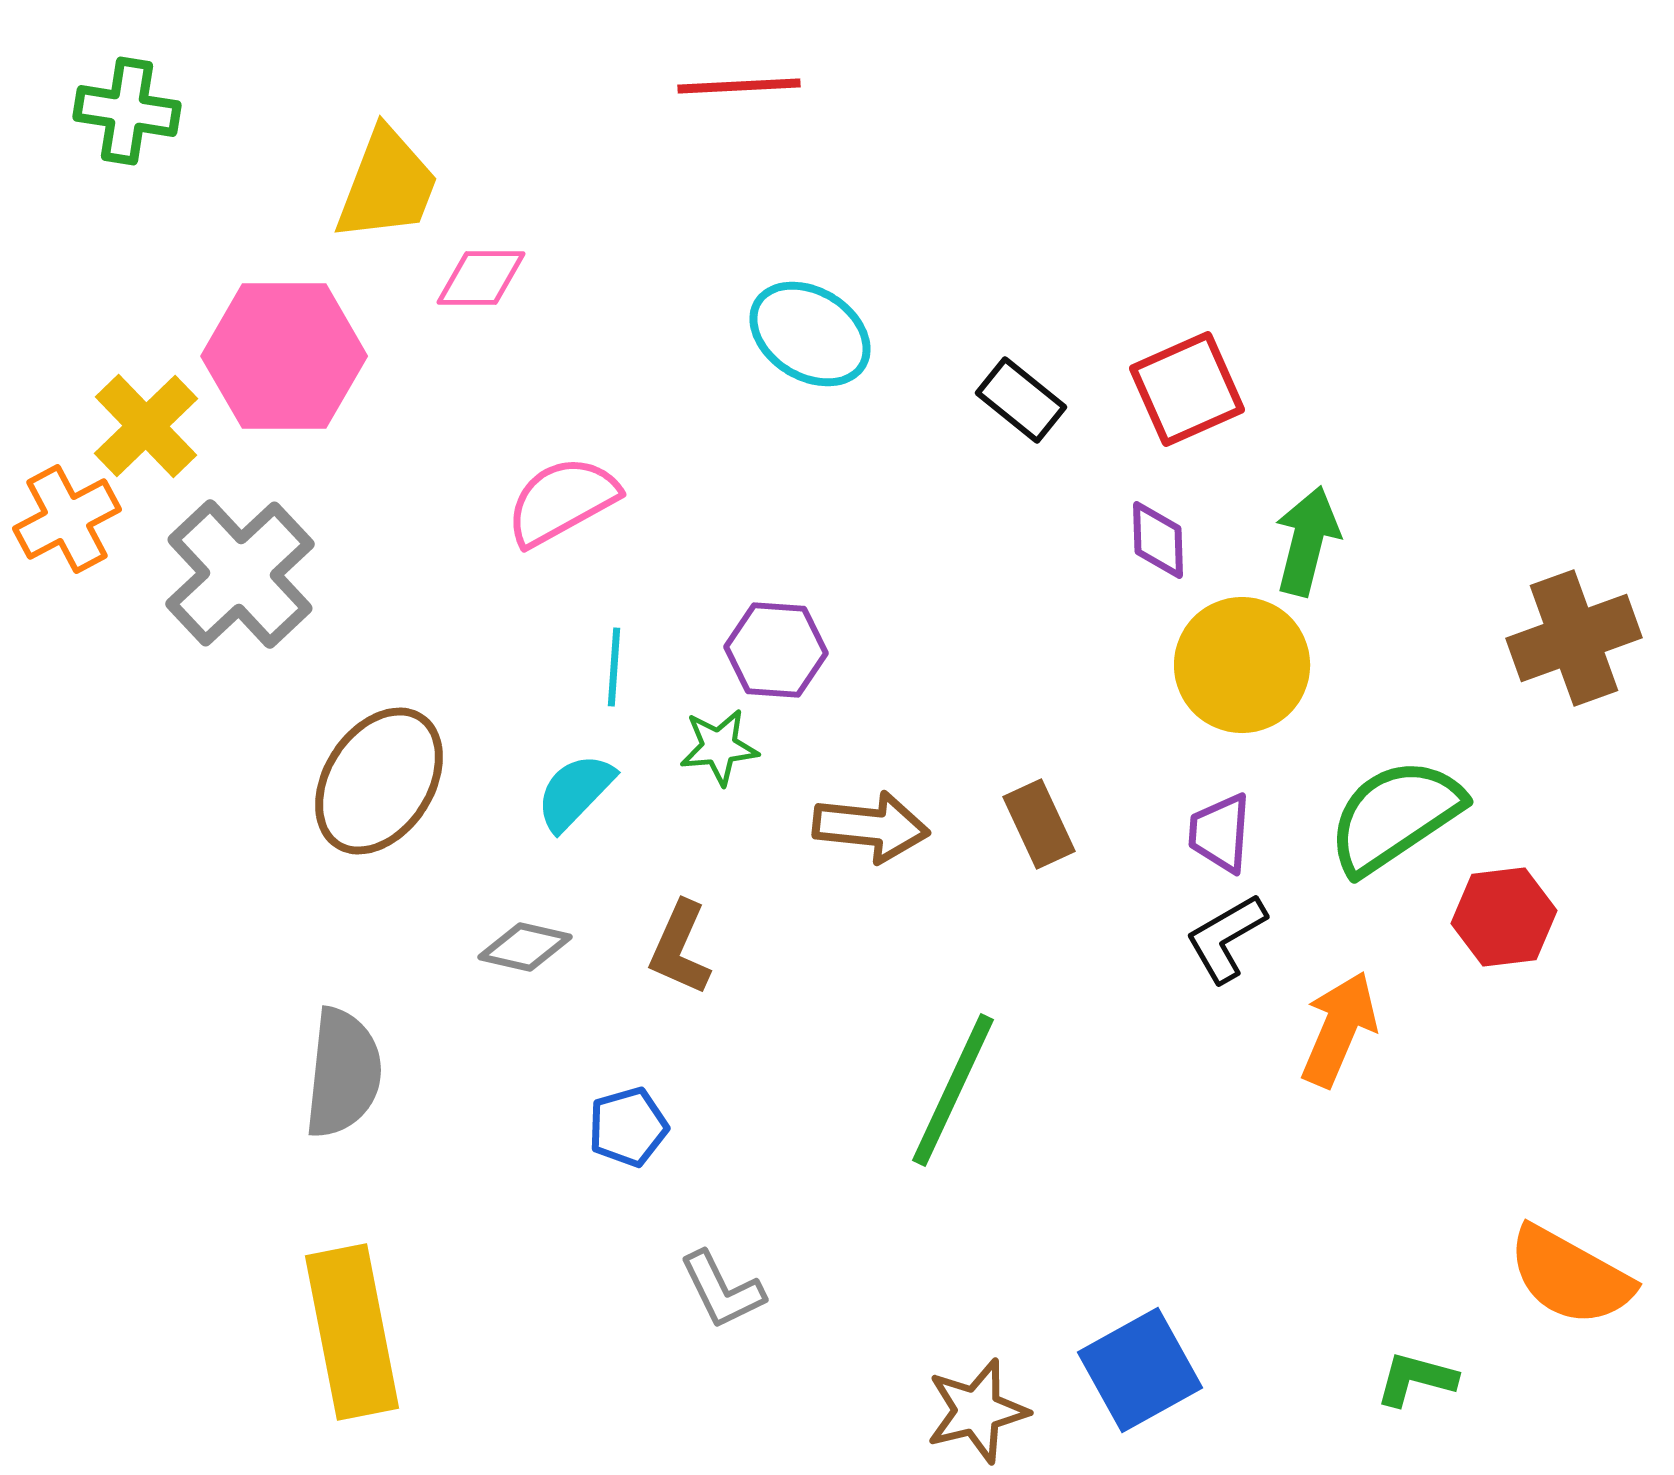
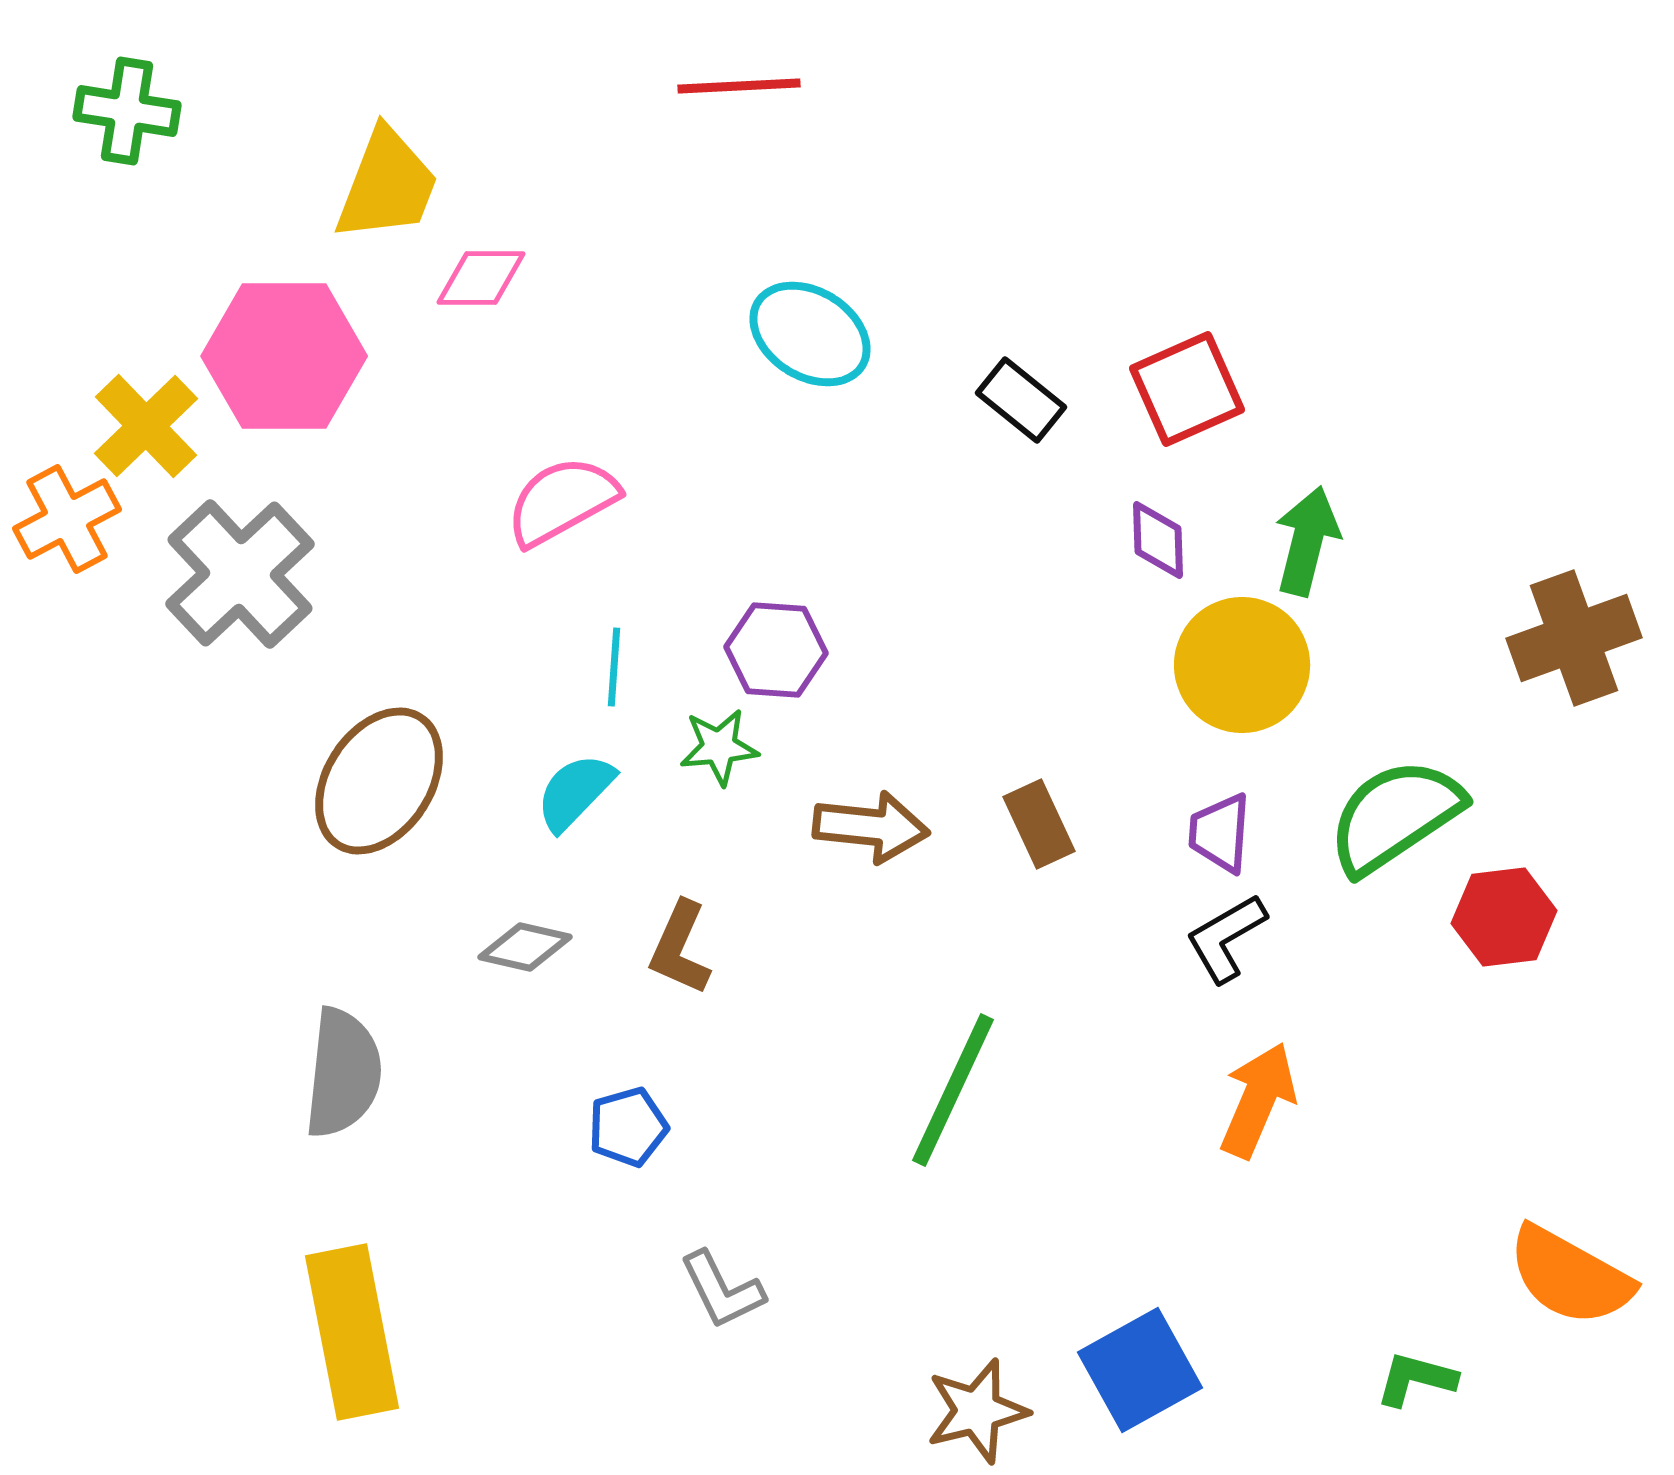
orange arrow: moved 81 px left, 71 px down
